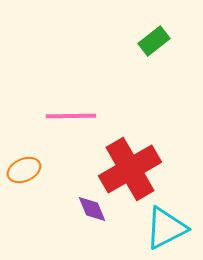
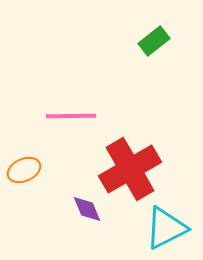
purple diamond: moved 5 px left
